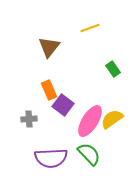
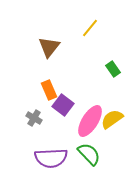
yellow line: rotated 30 degrees counterclockwise
gray cross: moved 5 px right, 1 px up; rotated 35 degrees clockwise
